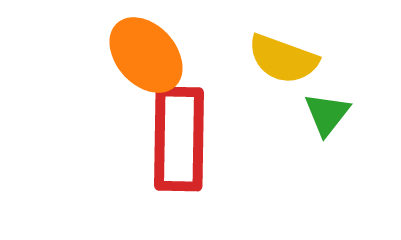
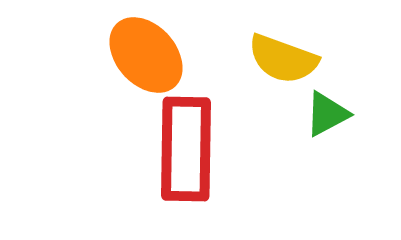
green triangle: rotated 24 degrees clockwise
red rectangle: moved 7 px right, 10 px down
